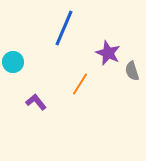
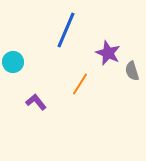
blue line: moved 2 px right, 2 px down
